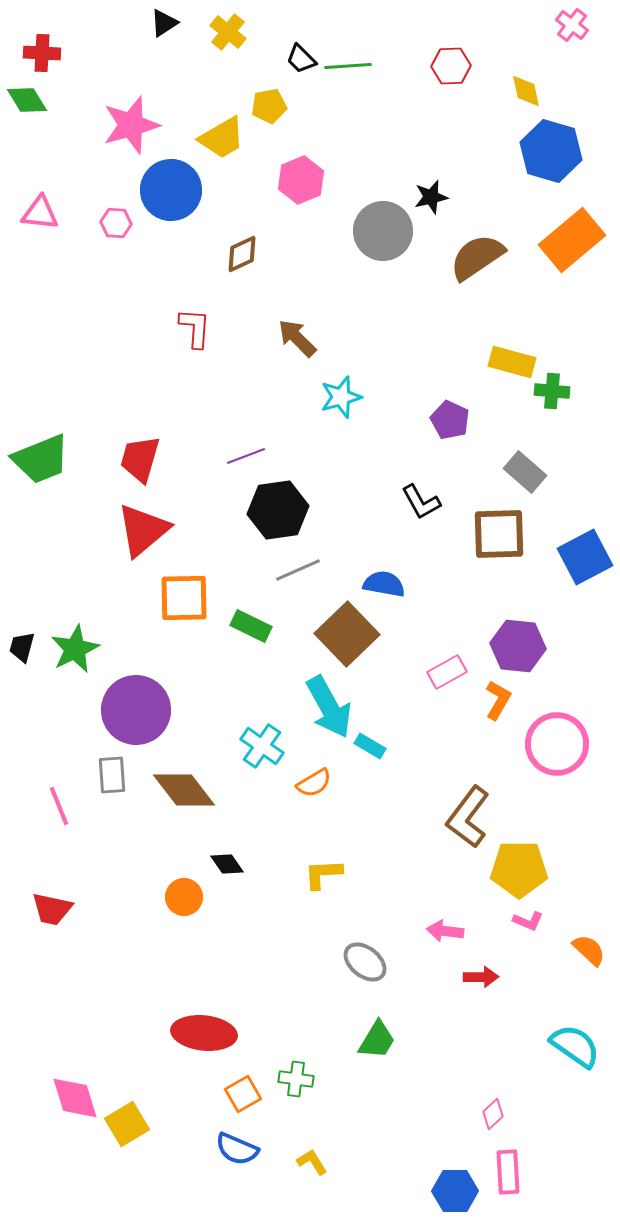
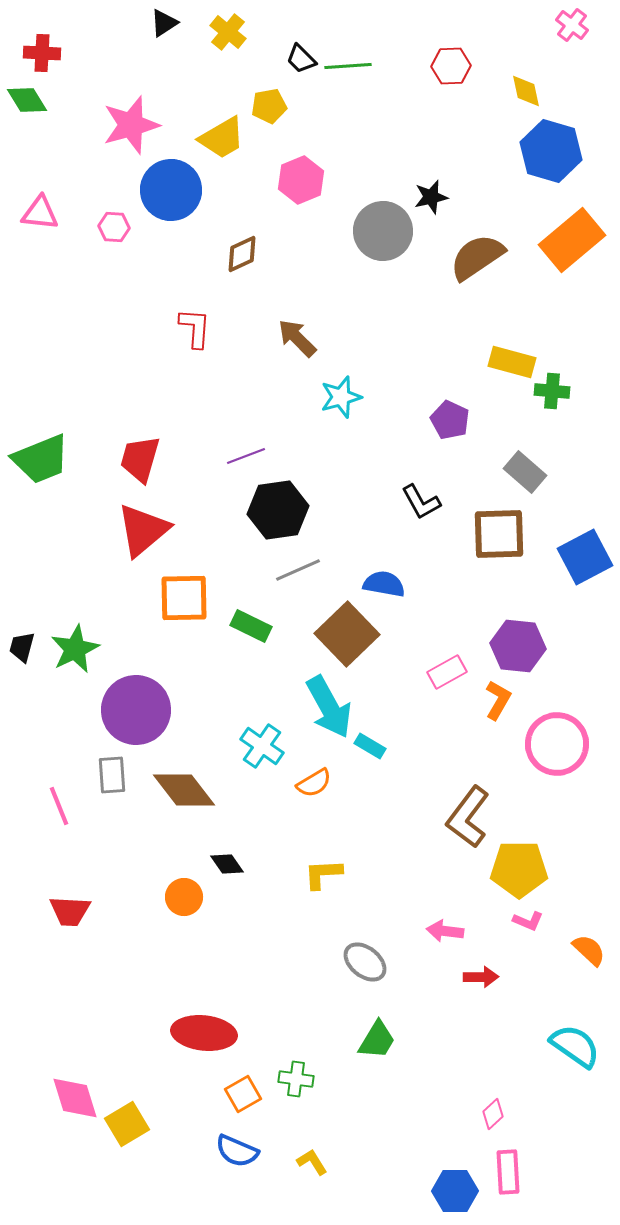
pink hexagon at (116, 223): moved 2 px left, 4 px down
red trapezoid at (52, 909): moved 18 px right, 2 px down; rotated 9 degrees counterclockwise
blue semicircle at (237, 1149): moved 2 px down
